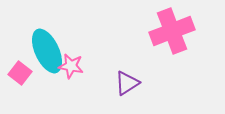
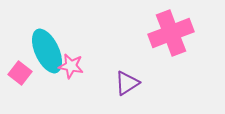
pink cross: moved 1 px left, 2 px down
